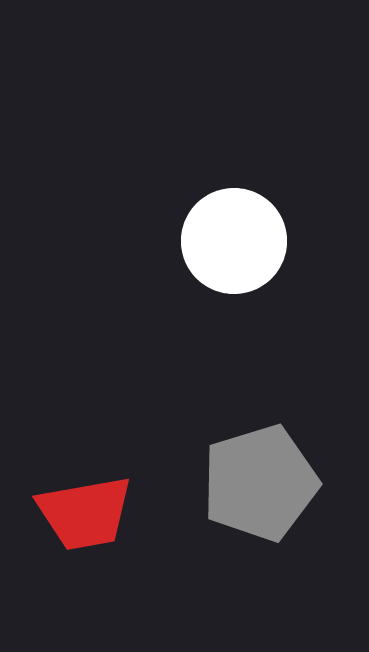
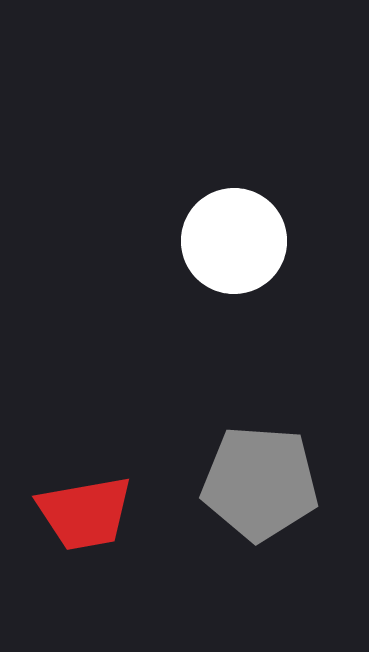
gray pentagon: rotated 21 degrees clockwise
